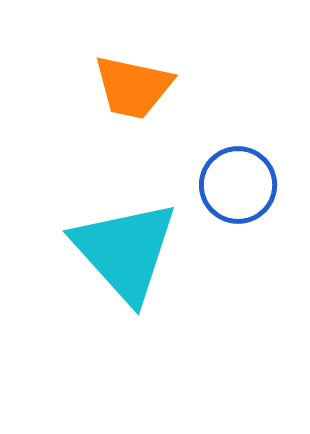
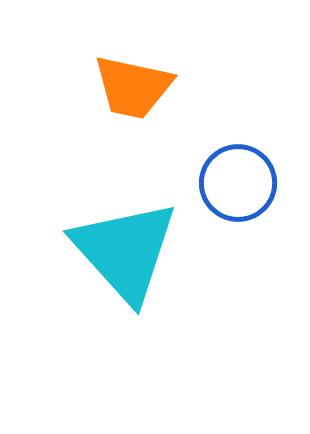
blue circle: moved 2 px up
